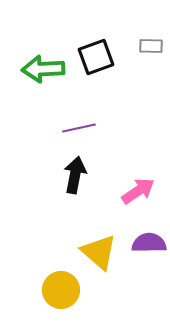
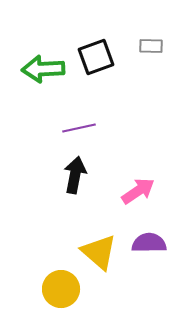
yellow circle: moved 1 px up
